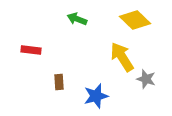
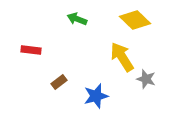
brown rectangle: rotated 56 degrees clockwise
